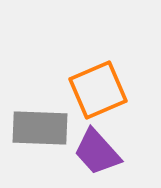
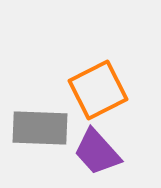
orange square: rotated 4 degrees counterclockwise
